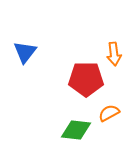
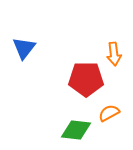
blue triangle: moved 1 px left, 4 px up
